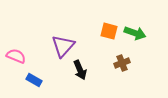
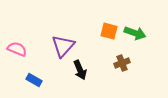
pink semicircle: moved 1 px right, 7 px up
